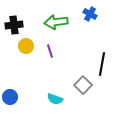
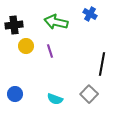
green arrow: rotated 20 degrees clockwise
gray square: moved 6 px right, 9 px down
blue circle: moved 5 px right, 3 px up
